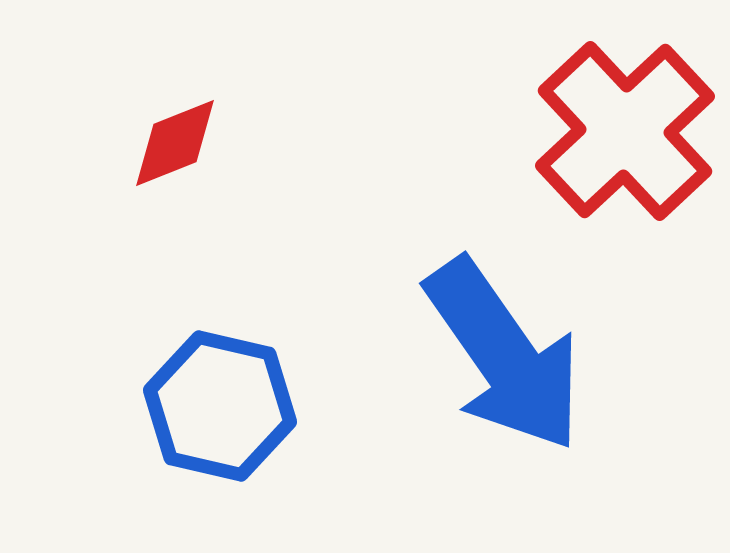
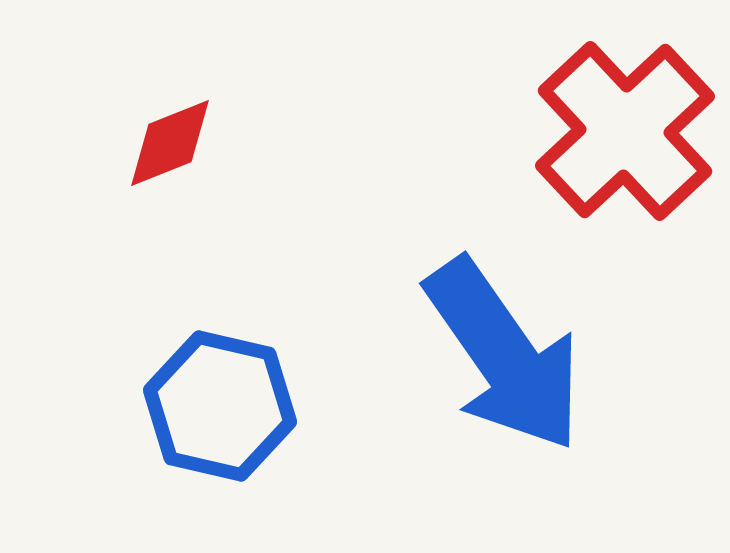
red diamond: moved 5 px left
